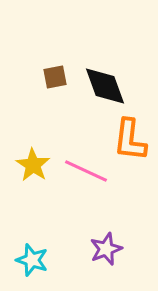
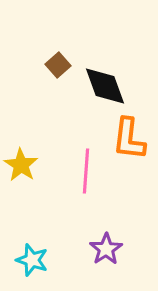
brown square: moved 3 px right, 12 px up; rotated 30 degrees counterclockwise
orange L-shape: moved 1 px left, 1 px up
yellow star: moved 12 px left
pink line: rotated 69 degrees clockwise
purple star: rotated 12 degrees counterclockwise
